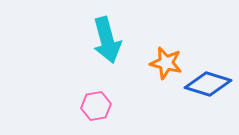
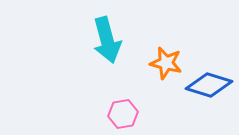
blue diamond: moved 1 px right, 1 px down
pink hexagon: moved 27 px right, 8 px down
